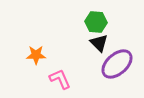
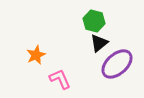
green hexagon: moved 2 px left, 1 px up; rotated 10 degrees clockwise
black triangle: rotated 36 degrees clockwise
orange star: rotated 24 degrees counterclockwise
